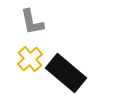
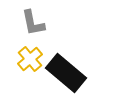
gray L-shape: moved 1 px right, 1 px down
